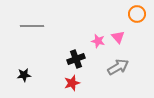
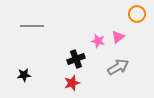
pink triangle: rotated 32 degrees clockwise
